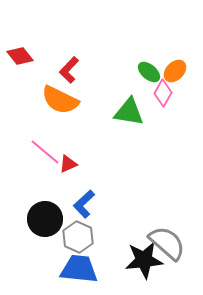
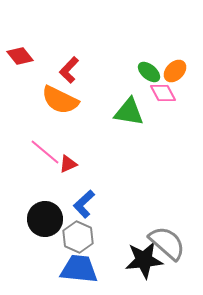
pink diamond: rotated 56 degrees counterclockwise
